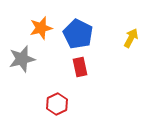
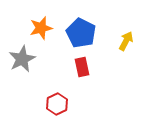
blue pentagon: moved 3 px right, 1 px up
yellow arrow: moved 5 px left, 3 px down
gray star: rotated 12 degrees counterclockwise
red rectangle: moved 2 px right
